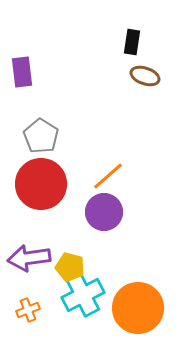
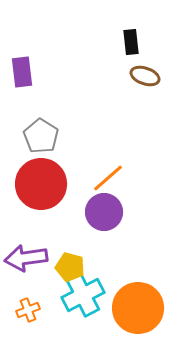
black rectangle: moved 1 px left; rotated 15 degrees counterclockwise
orange line: moved 2 px down
purple arrow: moved 3 px left
